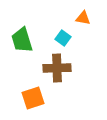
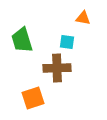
cyan square: moved 4 px right, 4 px down; rotated 28 degrees counterclockwise
